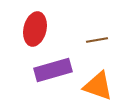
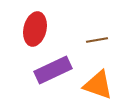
purple rectangle: rotated 9 degrees counterclockwise
orange triangle: moved 1 px up
